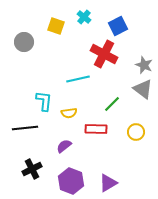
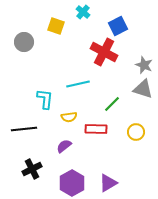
cyan cross: moved 1 px left, 5 px up
red cross: moved 2 px up
cyan line: moved 5 px down
gray triangle: rotated 20 degrees counterclockwise
cyan L-shape: moved 1 px right, 2 px up
yellow semicircle: moved 4 px down
black line: moved 1 px left, 1 px down
purple hexagon: moved 1 px right, 2 px down; rotated 10 degrees clockwise
